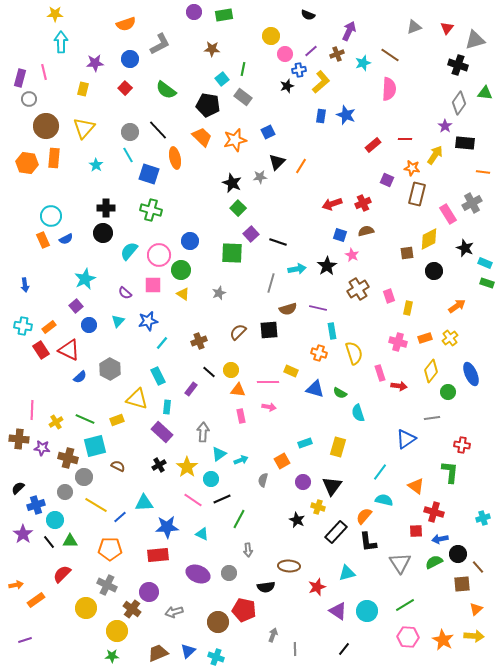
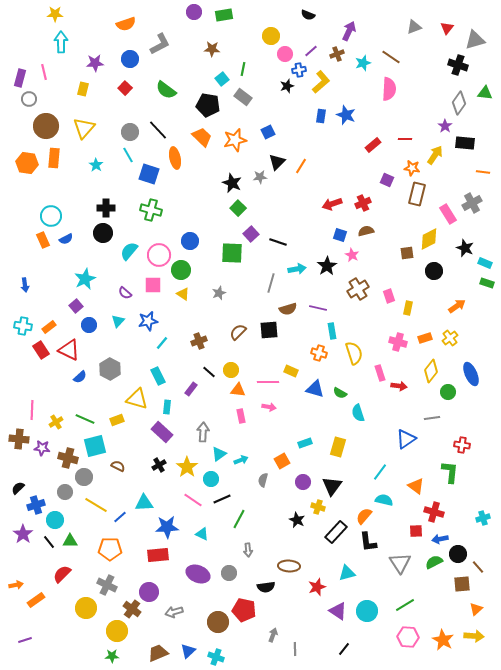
brown line at (390, 55): moved 1 px right, 2 px down
